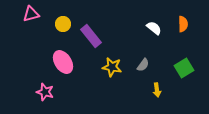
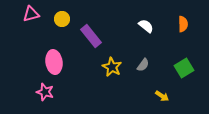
yellow circle: moved 1 px left, 5 px up
white semicircle: moved 8 px left, 2 px up
pink ellipse: moved 9 px left; rotated 25 degrees clockwise
yellow star: rotated 18 degrees clockwise
yellow arrow: moved 5 px right, 6 px down; rotated 48 degrees counterclockwise
